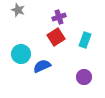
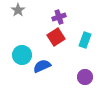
gray star: rotated 16 degrees clockwise
cyan circle: moved 1 px right, 1 px down
purple circle: moved 1 px right
